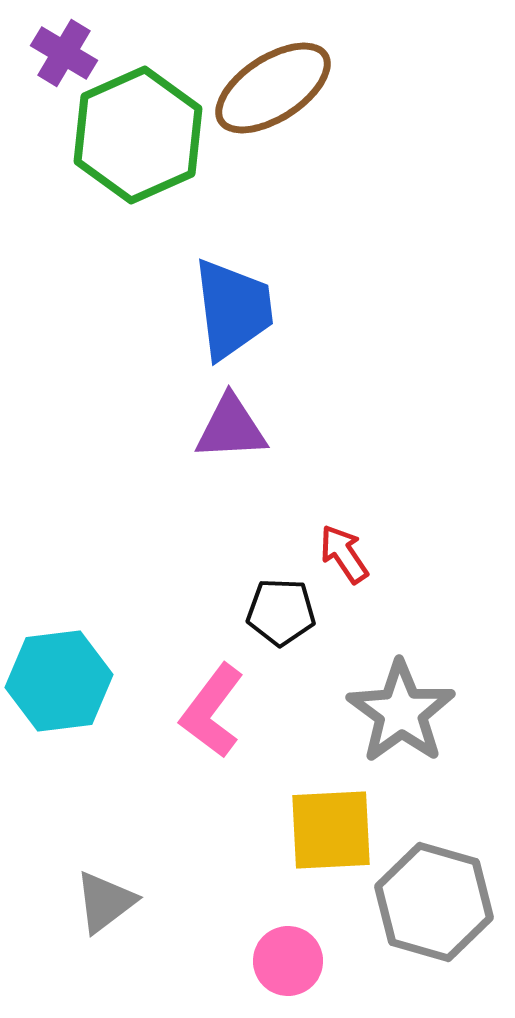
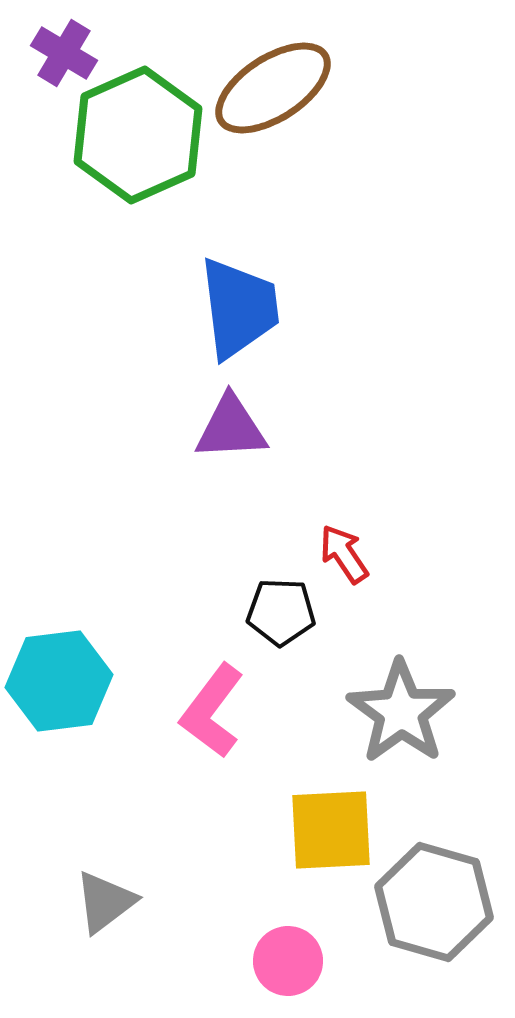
blue trapezoid: moved 6 px right, 1 px up
